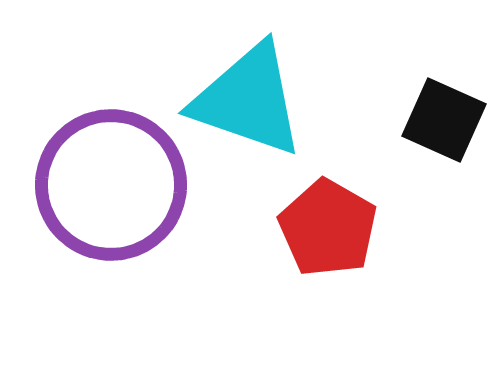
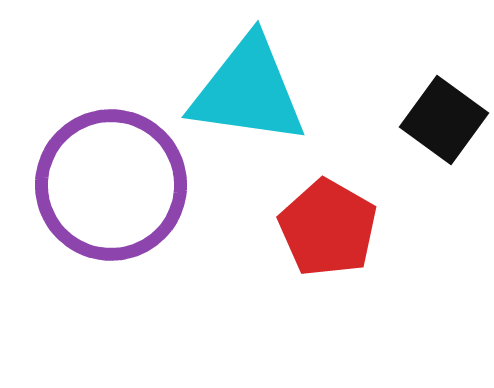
cyan triangle: moved 9 px up; rotated 11 degrees counterclockwise
black square: rotated 12 degrees clockwise
